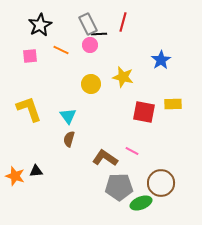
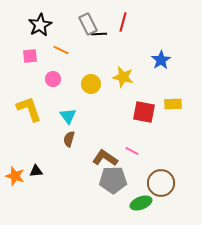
pink circle: moved 37 px left, 34 px down
gray pentagon: moved 6 px left, 7 px up
